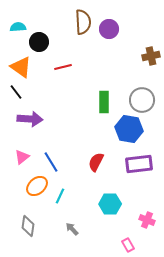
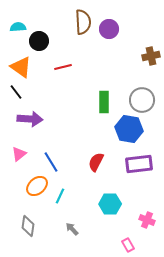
black circle: moved 1 px up
pink triangle: moved 3 px left, 3 px up
